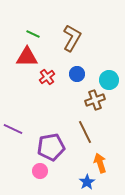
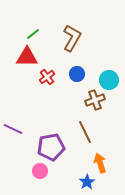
green line: rotated 64 degrees counterclockwise
